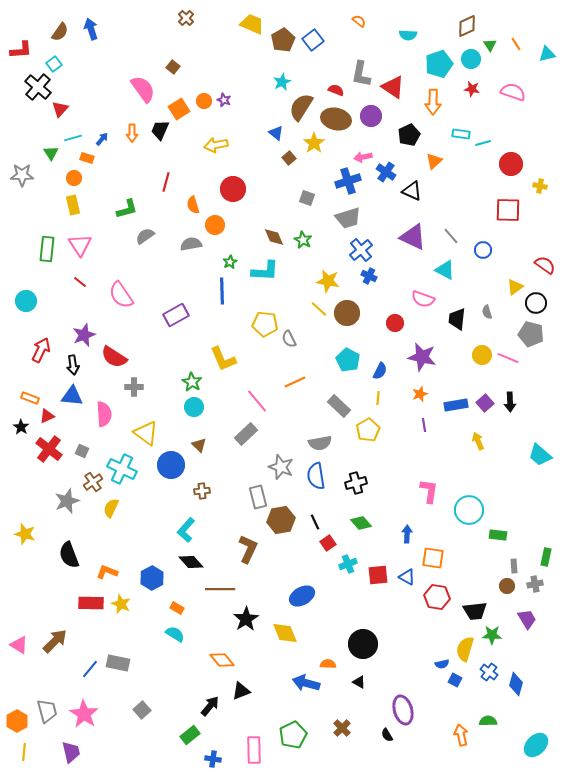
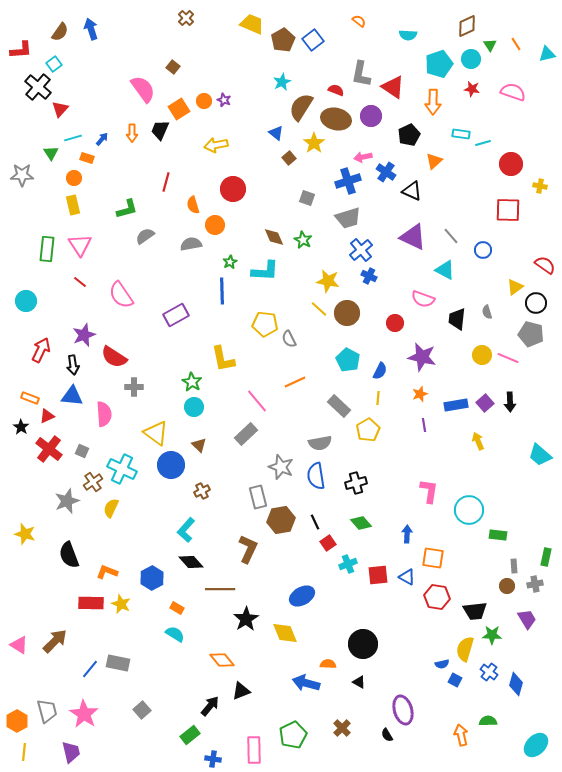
yellow L-shape at (223, 359): rotated 12 degrees clockwise
yellow triangle at (146, 433): moved 10 px right
brown cross at (202, 491): rotated 21 degrees counterclockwise
